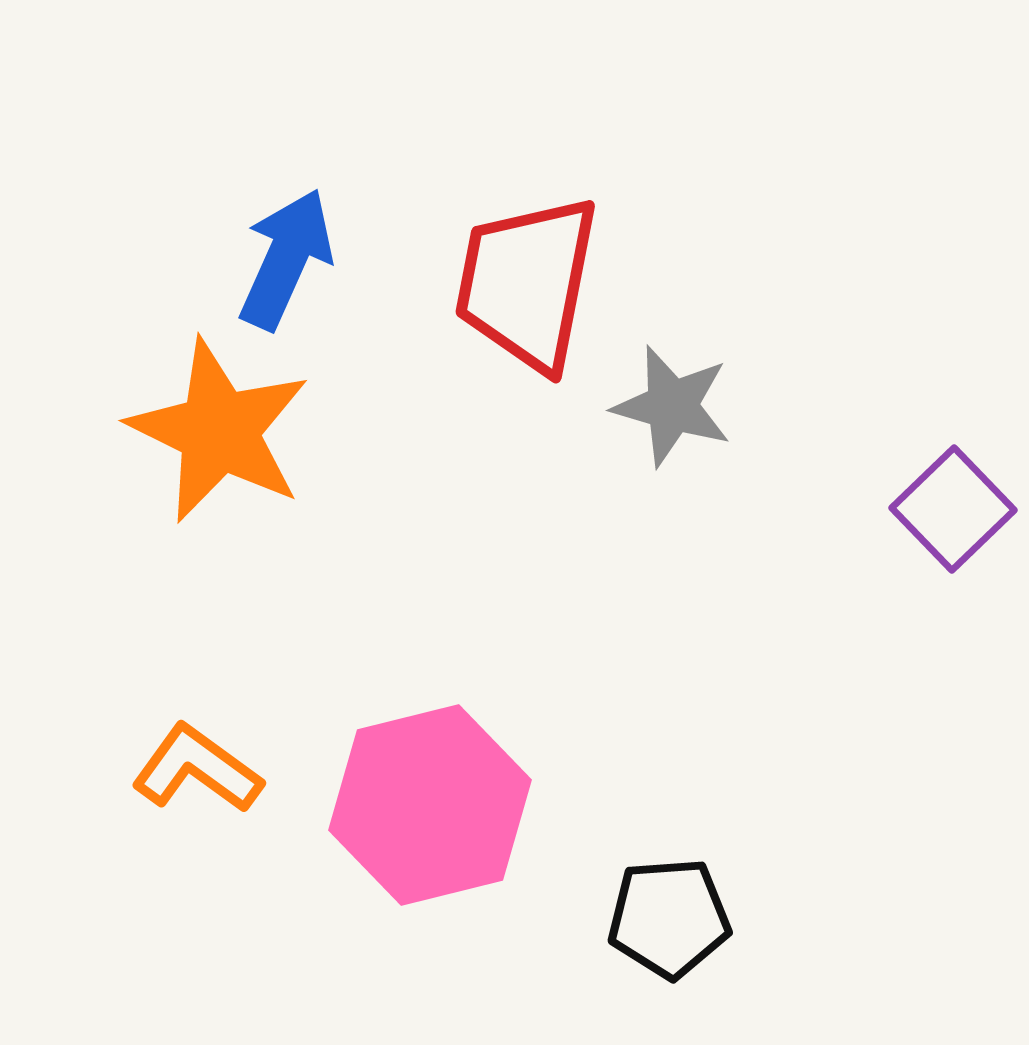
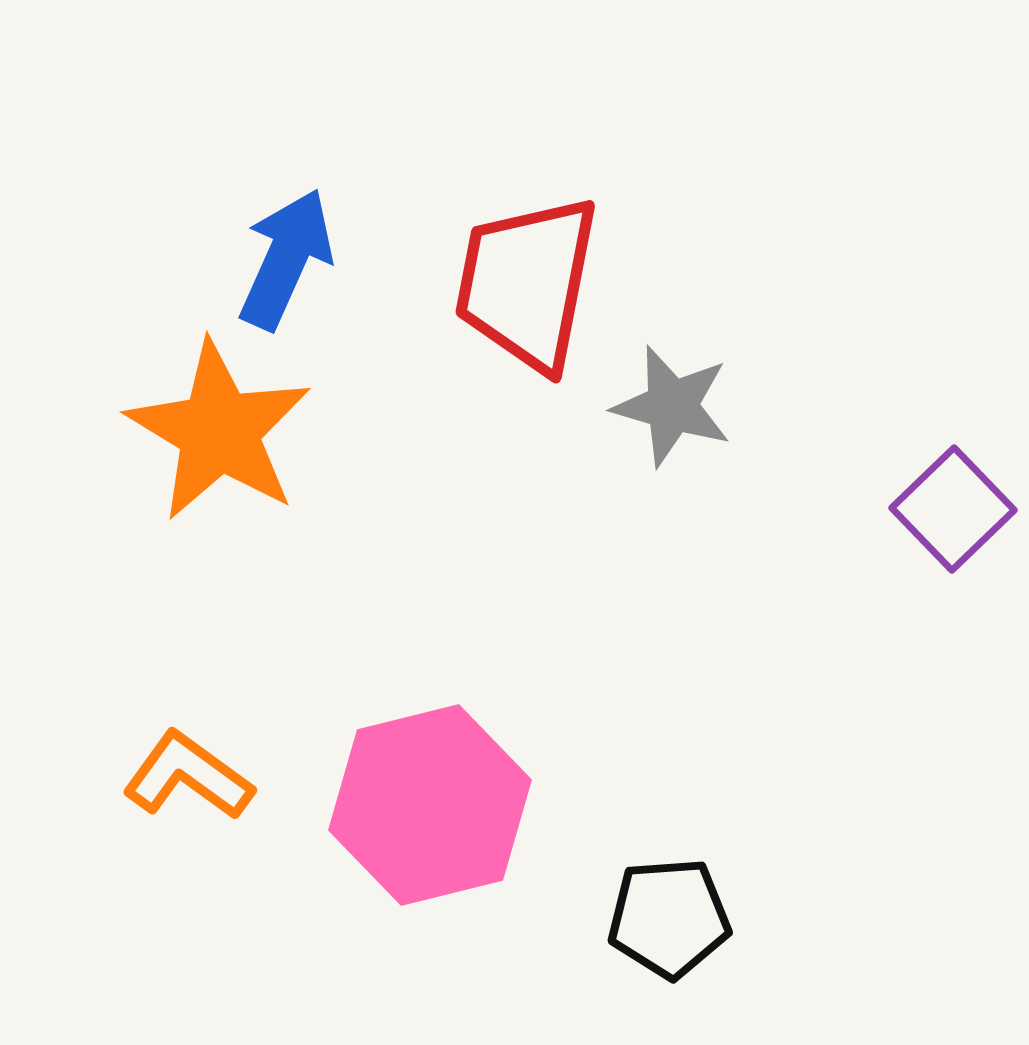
orange star: rotated 5 degrees clockwise
orange L-shape: moved 9 px left, 7 px down
